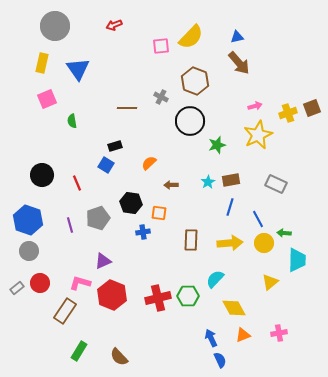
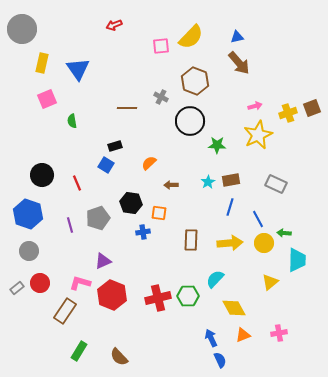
gray circle at (55, 26): moved 33 px left, 3 px down
green star at (217, 145): rotated 18 degrees clockwise
blue hexagon at (28, 220): moved 6 px up
